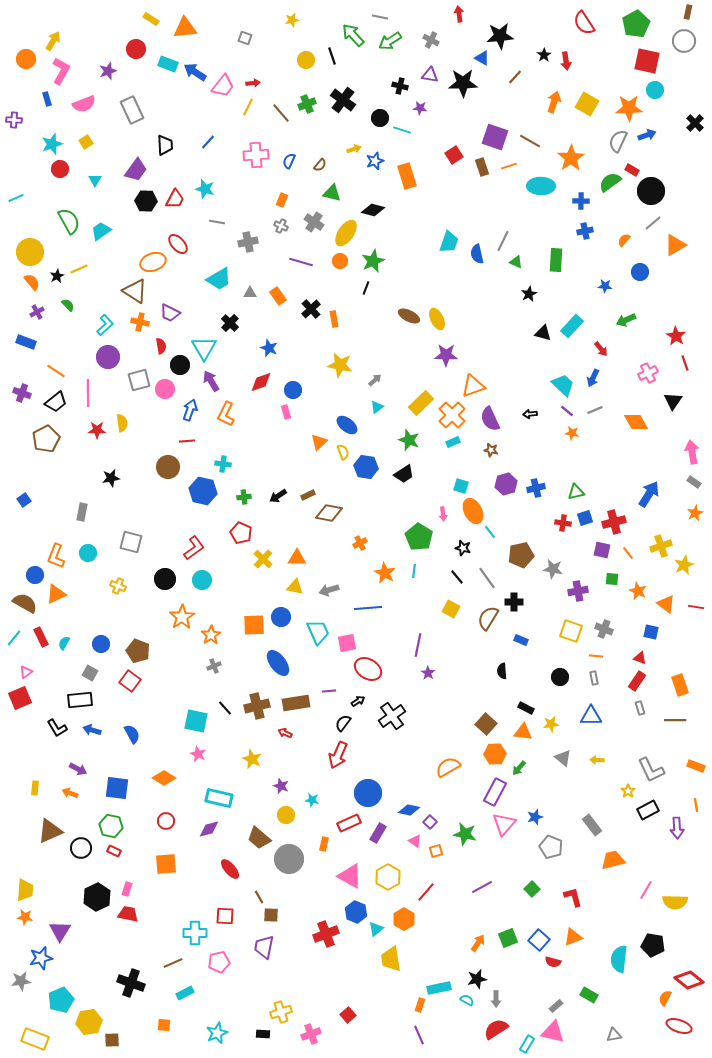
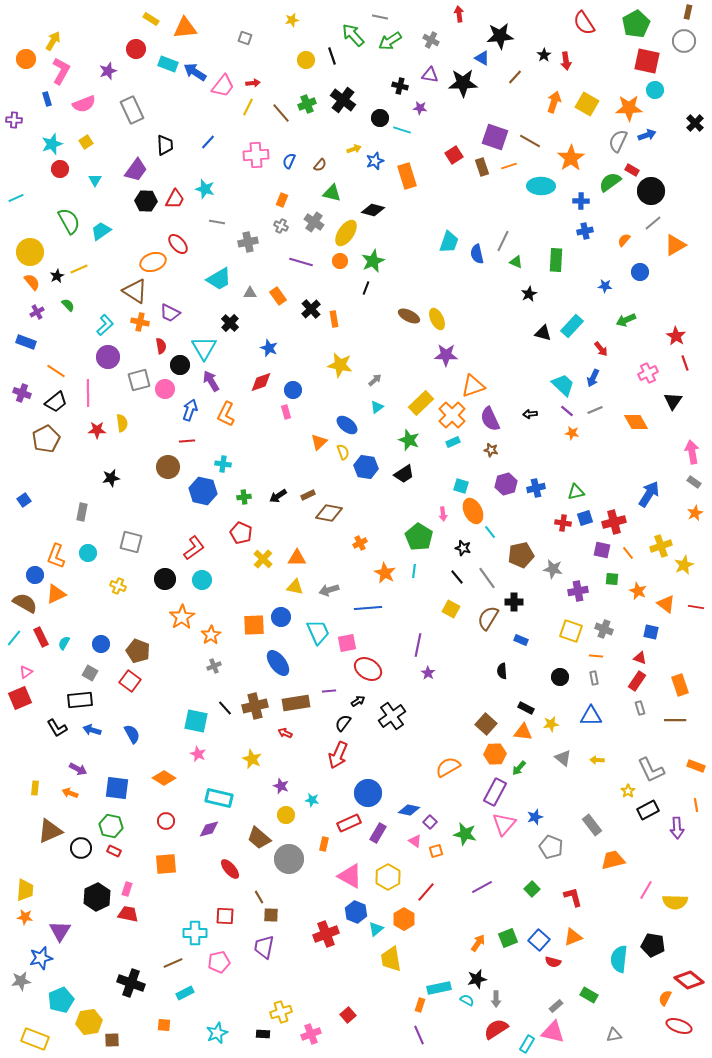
brown cross at (257, 706): moved 2 px left
